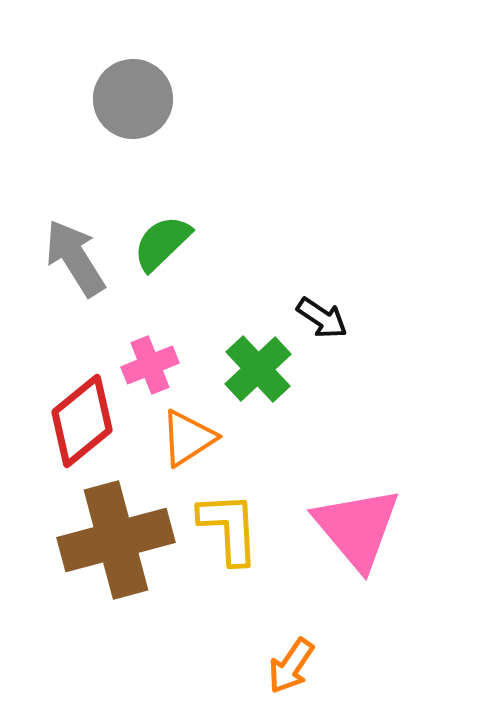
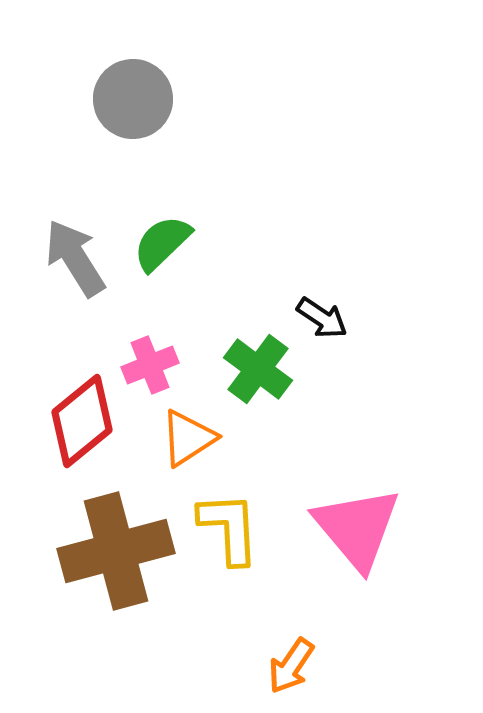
green cross: rotated 10 degrees counterclockwise
brown cross: moved 11 px down
